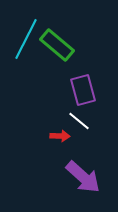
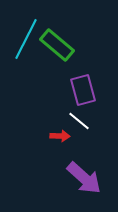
purple arrow: moved 1 px right, 1 px down
